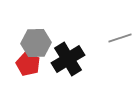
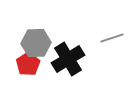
gray line: moved 8 px left
red pentagon: rotated 15 degrees clockwise
